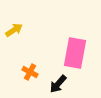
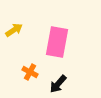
pink rectangle: moved 18 px left, 11 px up
